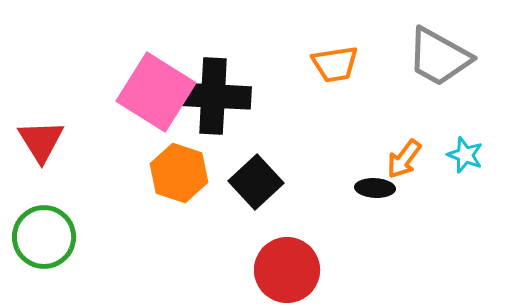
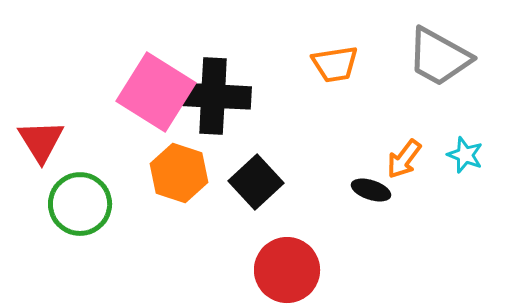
black ellipse: moved 4 px left, 2 px down; rotated 15 degrees clockwise
green circle: moved 36 px right, 33 px up
